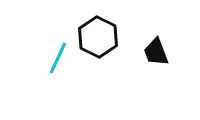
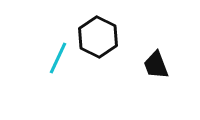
black trapezoid: moved 13 px down
